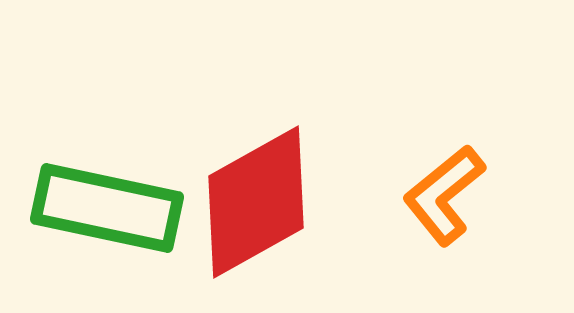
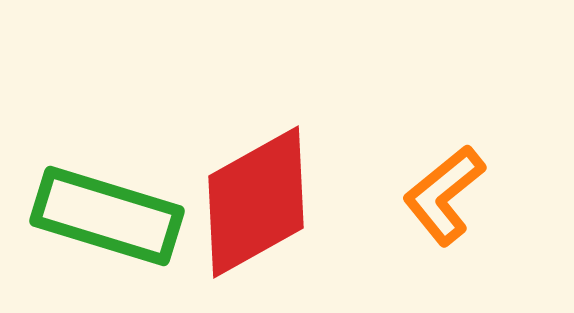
green rectangle: moved 8 px down; rotated 5 degrees clockwise
